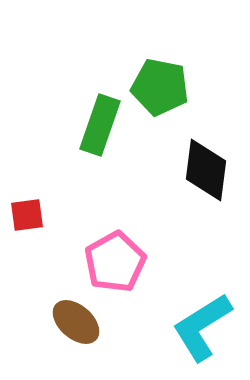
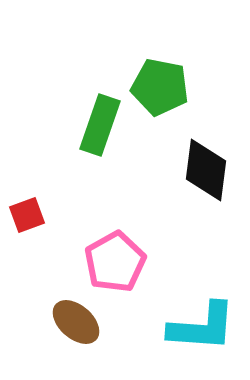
red square: rotated 12 degrees counterclockwise
cyan L-shape: rotated 144 degrees counterclockwise
